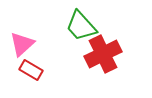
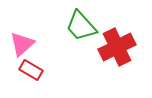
red cross: moved 14 px right, 7 px up
